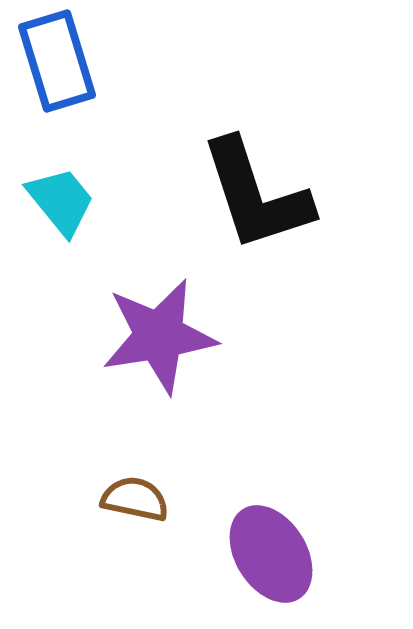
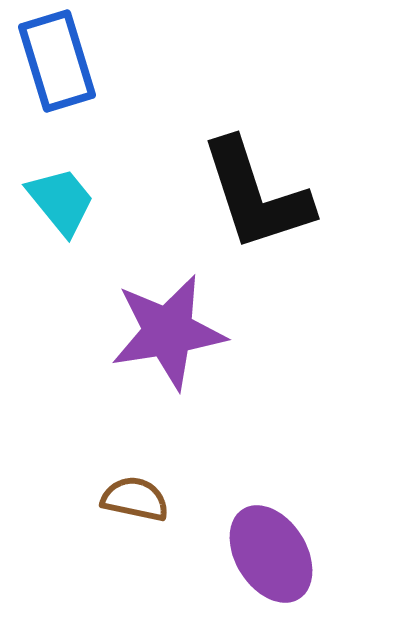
purple star: moved 9 px right, 4 px up
